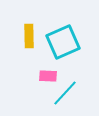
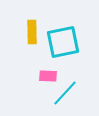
yellow rectangle: moved 3 px right, 4 px up
cyan square: rotated 12 degrees clockwise
